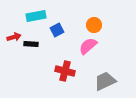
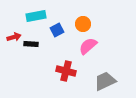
orange circle: moved 11 px left, 1 px up
red cross: moved 1 px right
